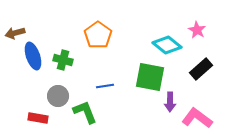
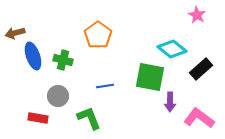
pink star: moved 15 px up
cyan diamond: moved 5 px right, 4 px down
green L-shape: moved 4 px right, 6 px down
pink L-shape: moved 2 px right
